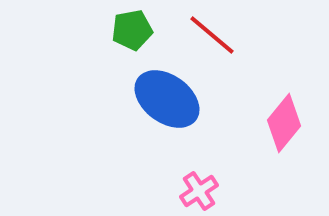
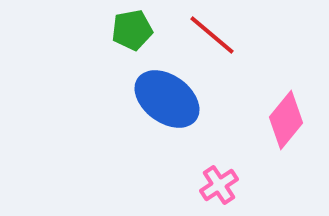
pink diamond: moved 2 px right, 3 px up
pink cross: moved 20 px right, 6 px up
